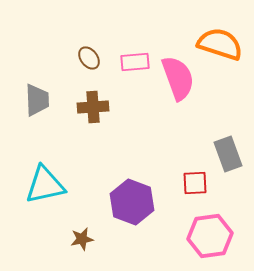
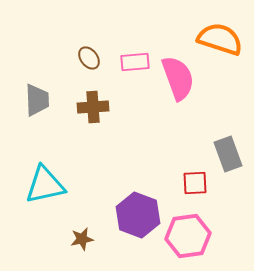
orange semicircle: moved 5 px up
purple hexagon: moved 6 px right, 13 px down
pink hexagon: moved 22 px left
